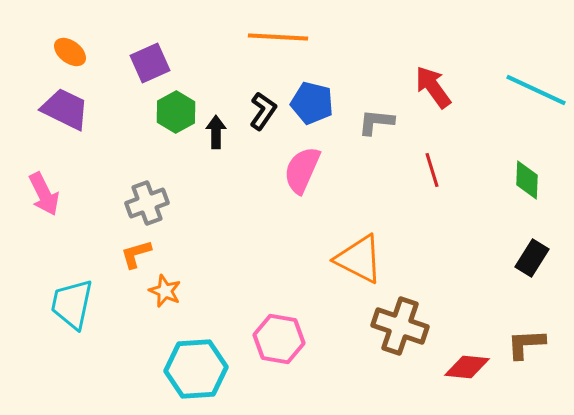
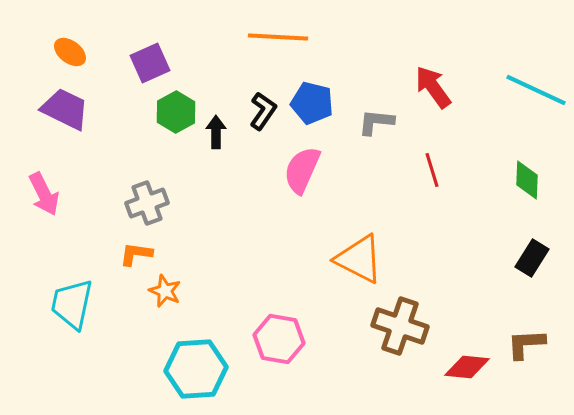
orange L-shape: rotated 24 degrees clockwise
